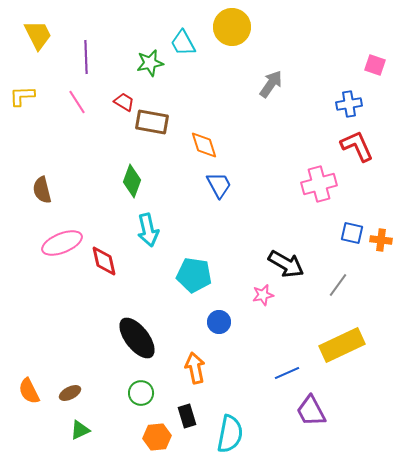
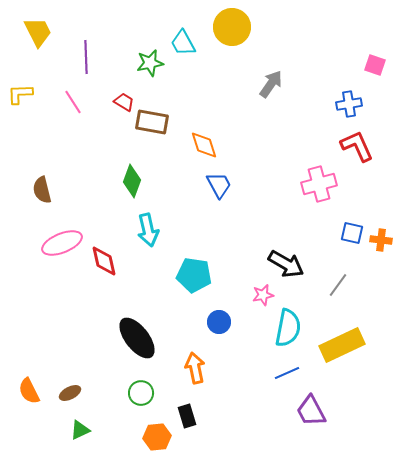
yellow trapezoid: moved 3 px up
yellow L-shape: moved 2 px left, 2 px up
pink line: moved 4 px left
cyan semicircle: moved 58 px right, 106 px up
